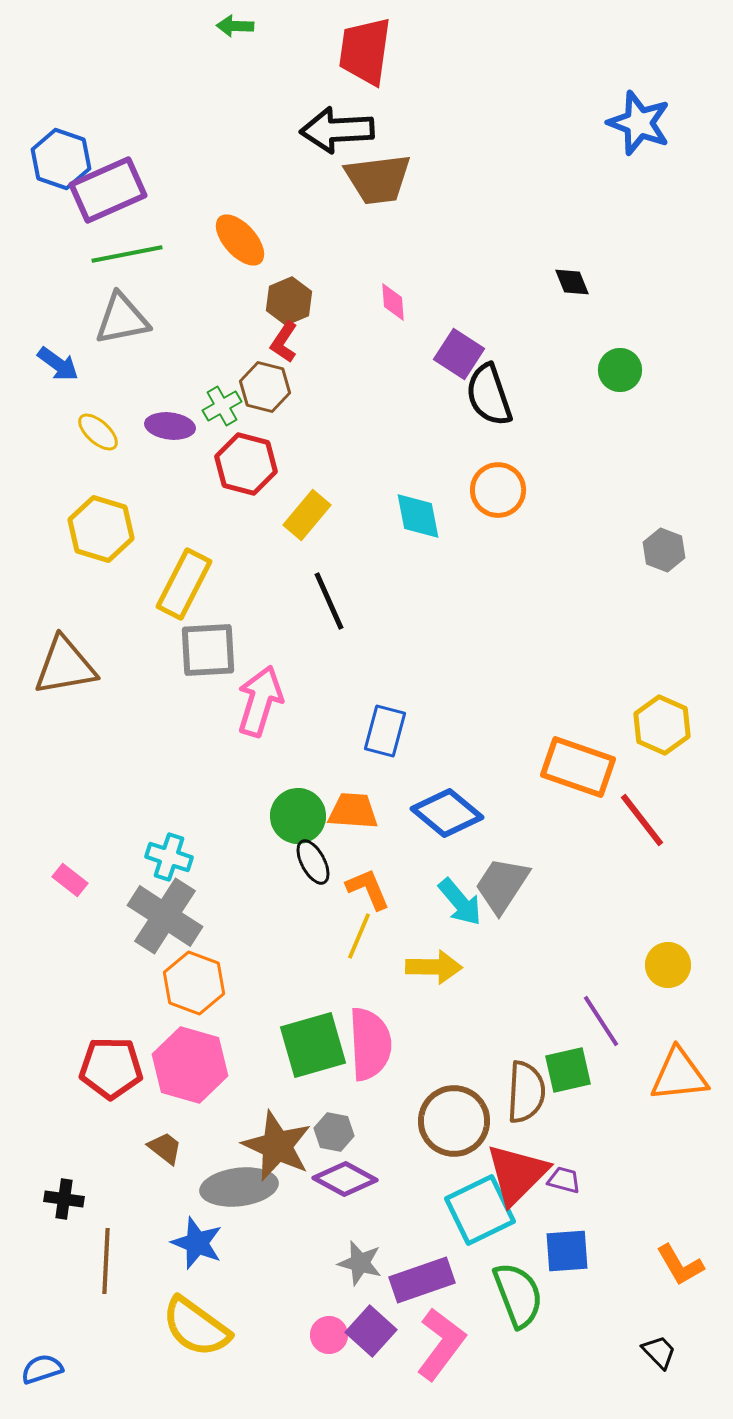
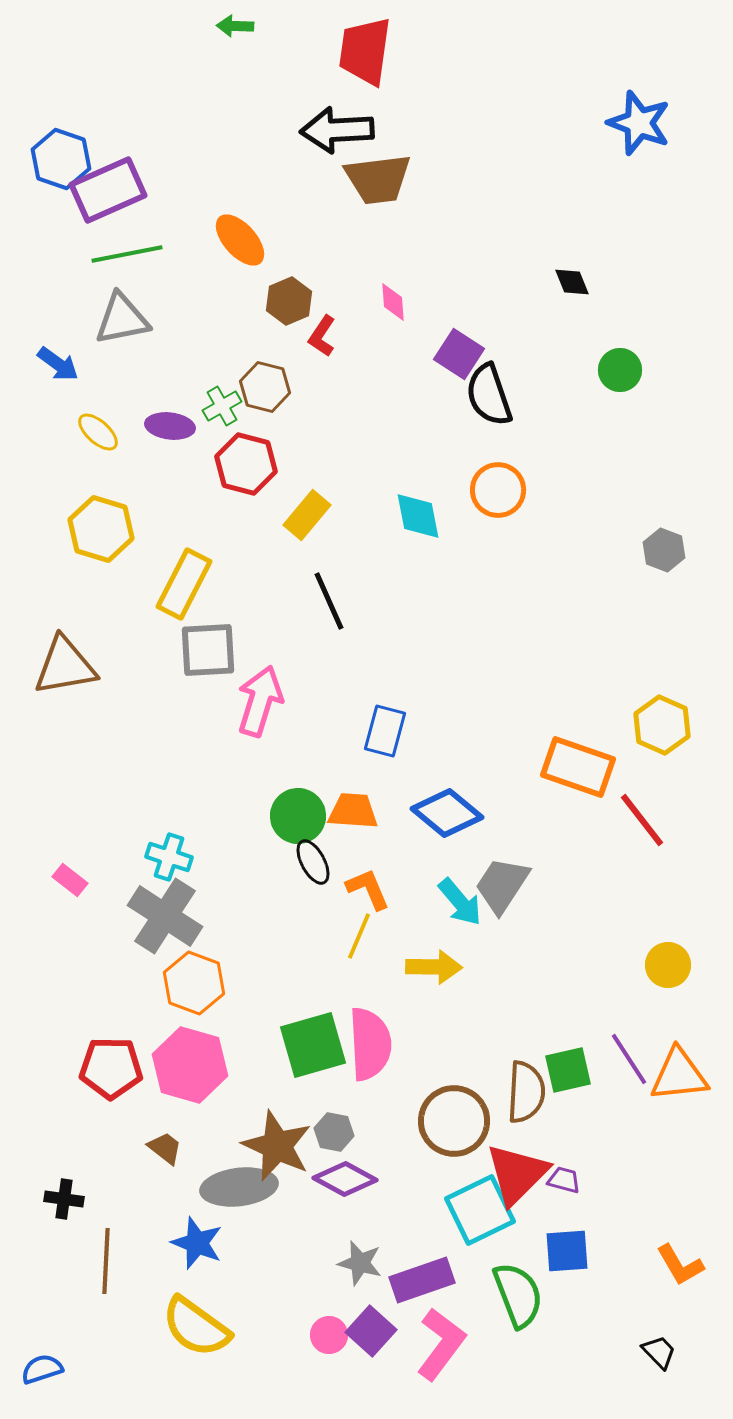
red L-shape at (284, 342): moved 38 px right, 6 px up
purple line at (601, 1021): moved 28 px right, 38 px down
